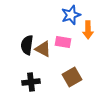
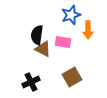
black semicircle: moved 10 px right, 10 px up
black cross: rotated 18 degrees counterclockwise
